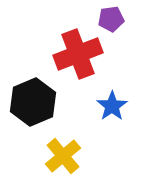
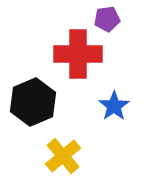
purple pentagon: moved 4 px left
red cross: rotated 21 degrees clockwise
blue star: moved 2 px right
